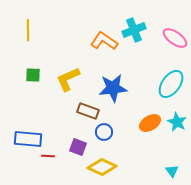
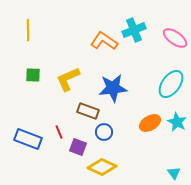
blue rectangle: rotated 16 degrees clockwise
red line: moved 11 px right, 24 px up; rotated 64 degrees clockwise
cyan triangle: moved 2 px right, 2 px down
